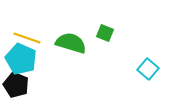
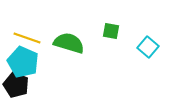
green square: moved 6 px right, 2 px up; rotated 12 degrees counterclockwise
green semicircle: moved 2 px left
cyan pentagon: moved 2 px right, 3 px down
cyan square: moved 22 px up
